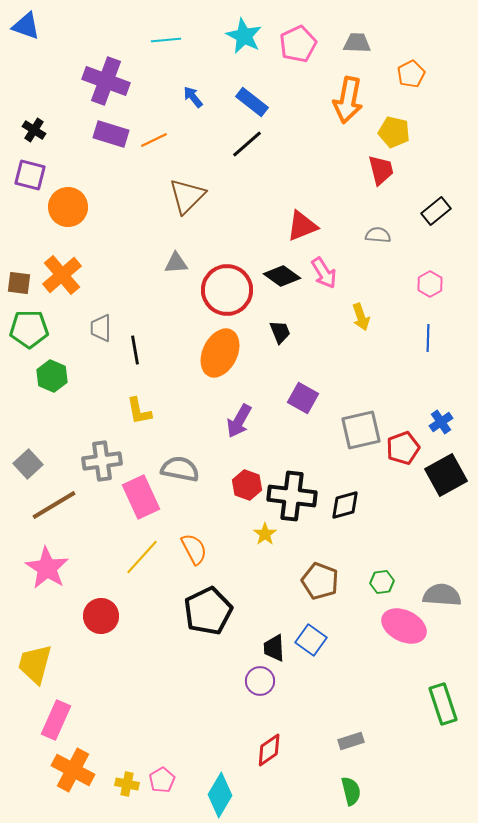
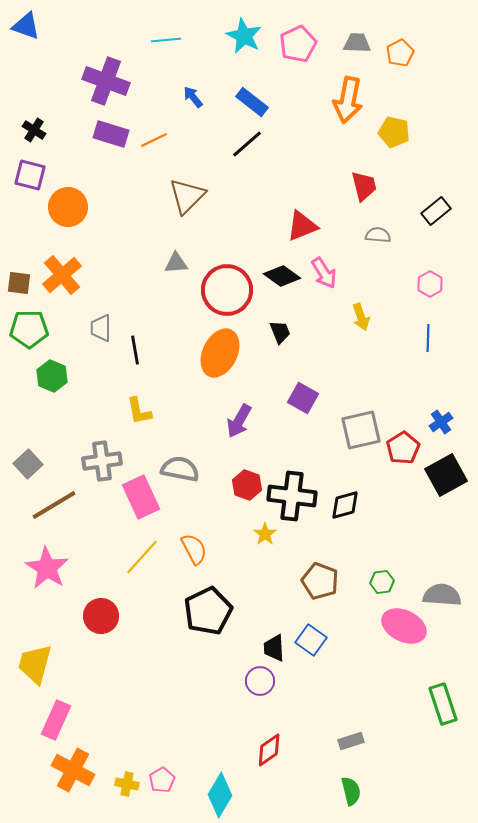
orange pentagon at (411, 74): moved 11 px left, 21 px up
red trapezoid at (381, 170): moved 17 px left, 16 px down
red pentagon at (403, 448): rotated 12 degrees counterclockwise
